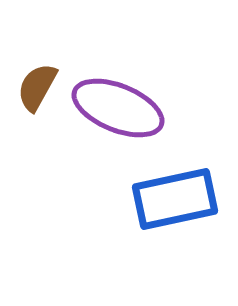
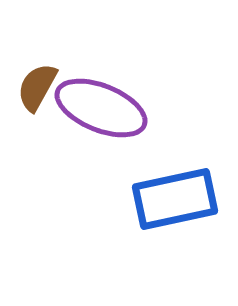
purple ellipse: moved 17 px left
